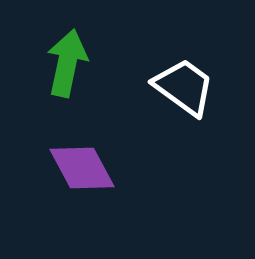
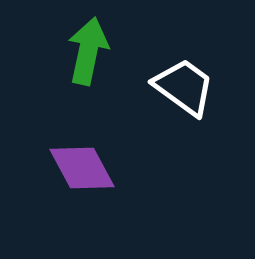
green arrow: moved 21 px right, 12 px up
